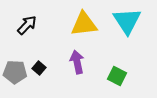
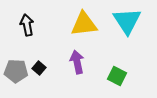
black arrow: rotated 55 degrees counterclockwise
gray pentagon: moved 1 px right, 1 px up
